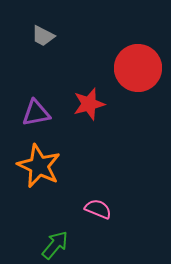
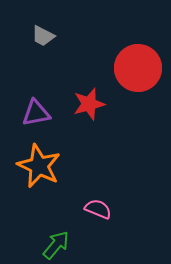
green arrow: moved 1 px right
